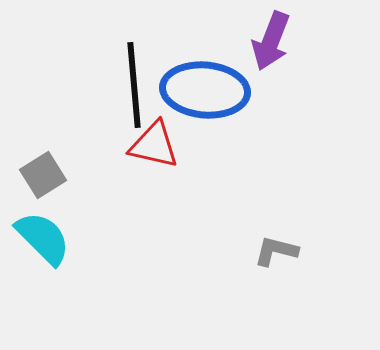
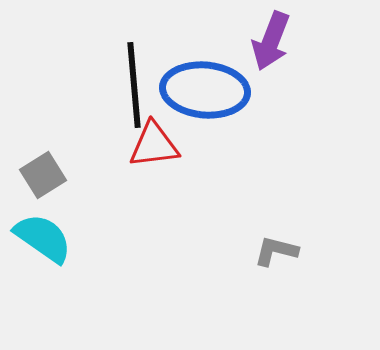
red triangle: rotated 20 degrees counterclockwise
cyan semicircle: rotated 10 degrees counterclockwise
